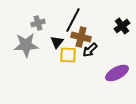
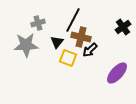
black cross: moved 1 px right, 1 px down
yellow square: moved 3 px down; rotated 18 degrees clockwise
purple ellipse: rotated 20 degrees counterclockwise
